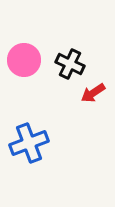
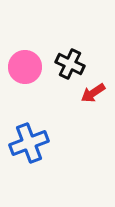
pink circle: moved 1 px right, 7 px down
